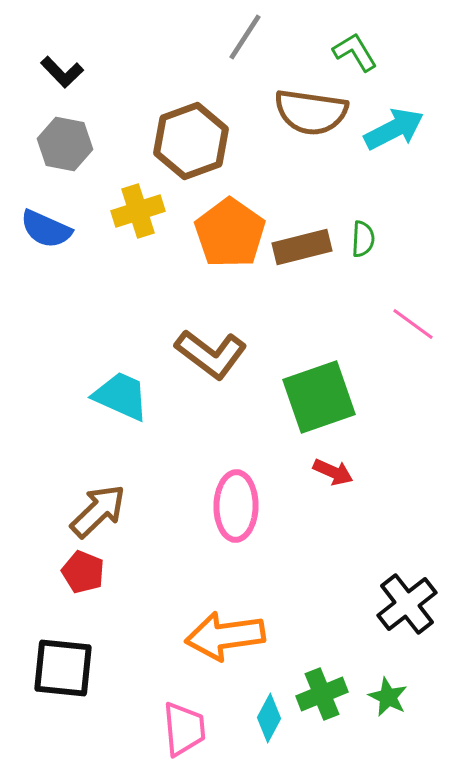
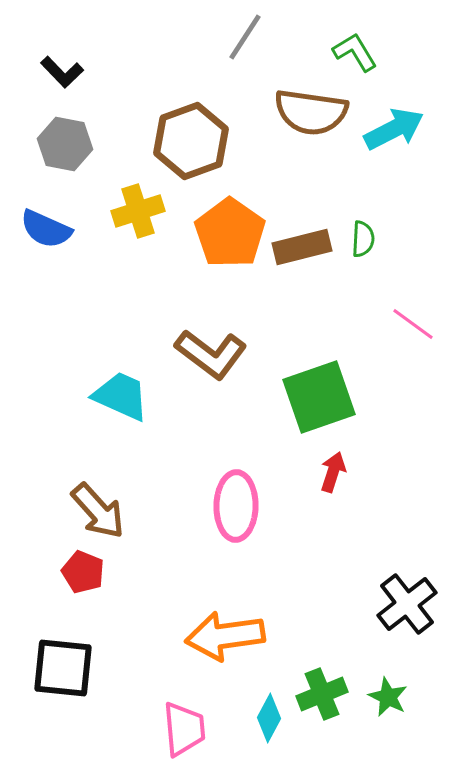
red arrow: rotated 96 degrees counterclockwise
brown arrow: rotated 92 degrees clockwise
